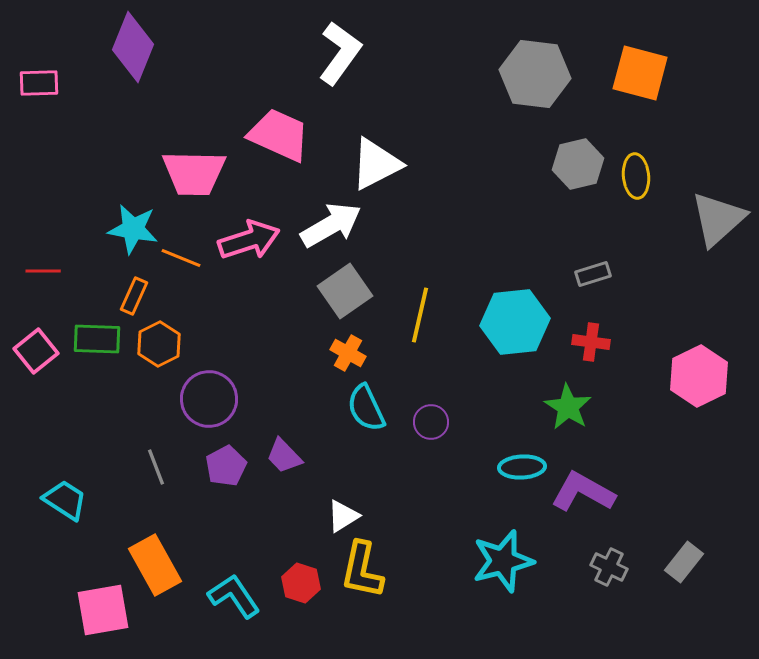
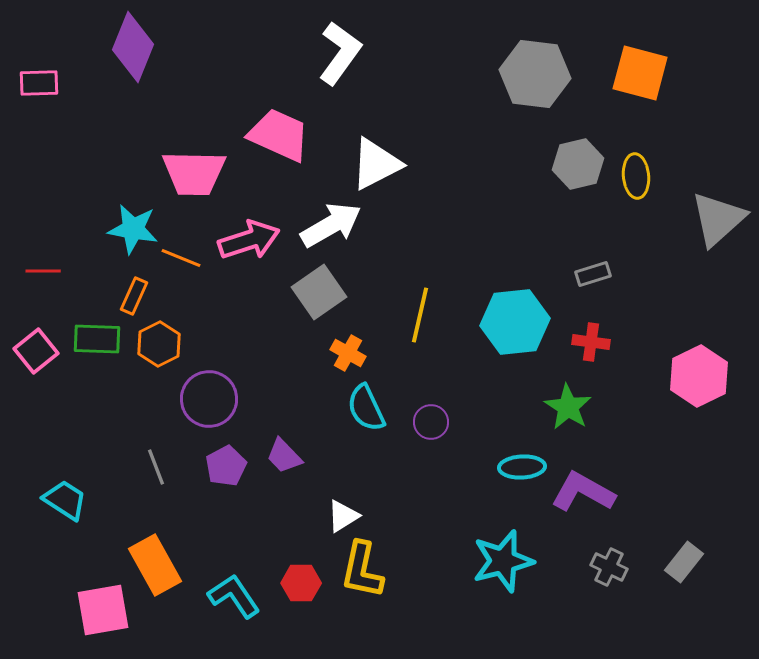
gray square at (345, 291): moved 26 px left, 1 px down
red hexagon at (301, 583): rotated 18 degrees counterclockwise
